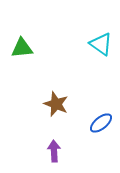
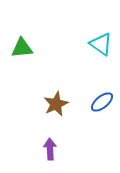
brown star: rotated 25 degrees clockwise
blue ellipse: moved 1 px right, 21 px up
purple arrow: moved 4 px left, 2 px up
